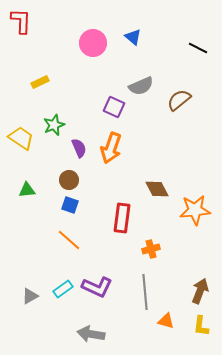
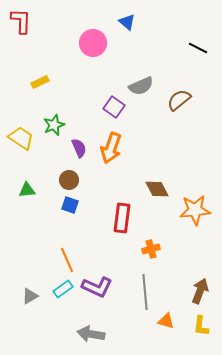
blue triangle: moved 6 px left, 15 px up
purple square: rotated 10 degrees clockwise
orange line: moved 2 px left, 20 px down; rotated 25 degrees clockwise
